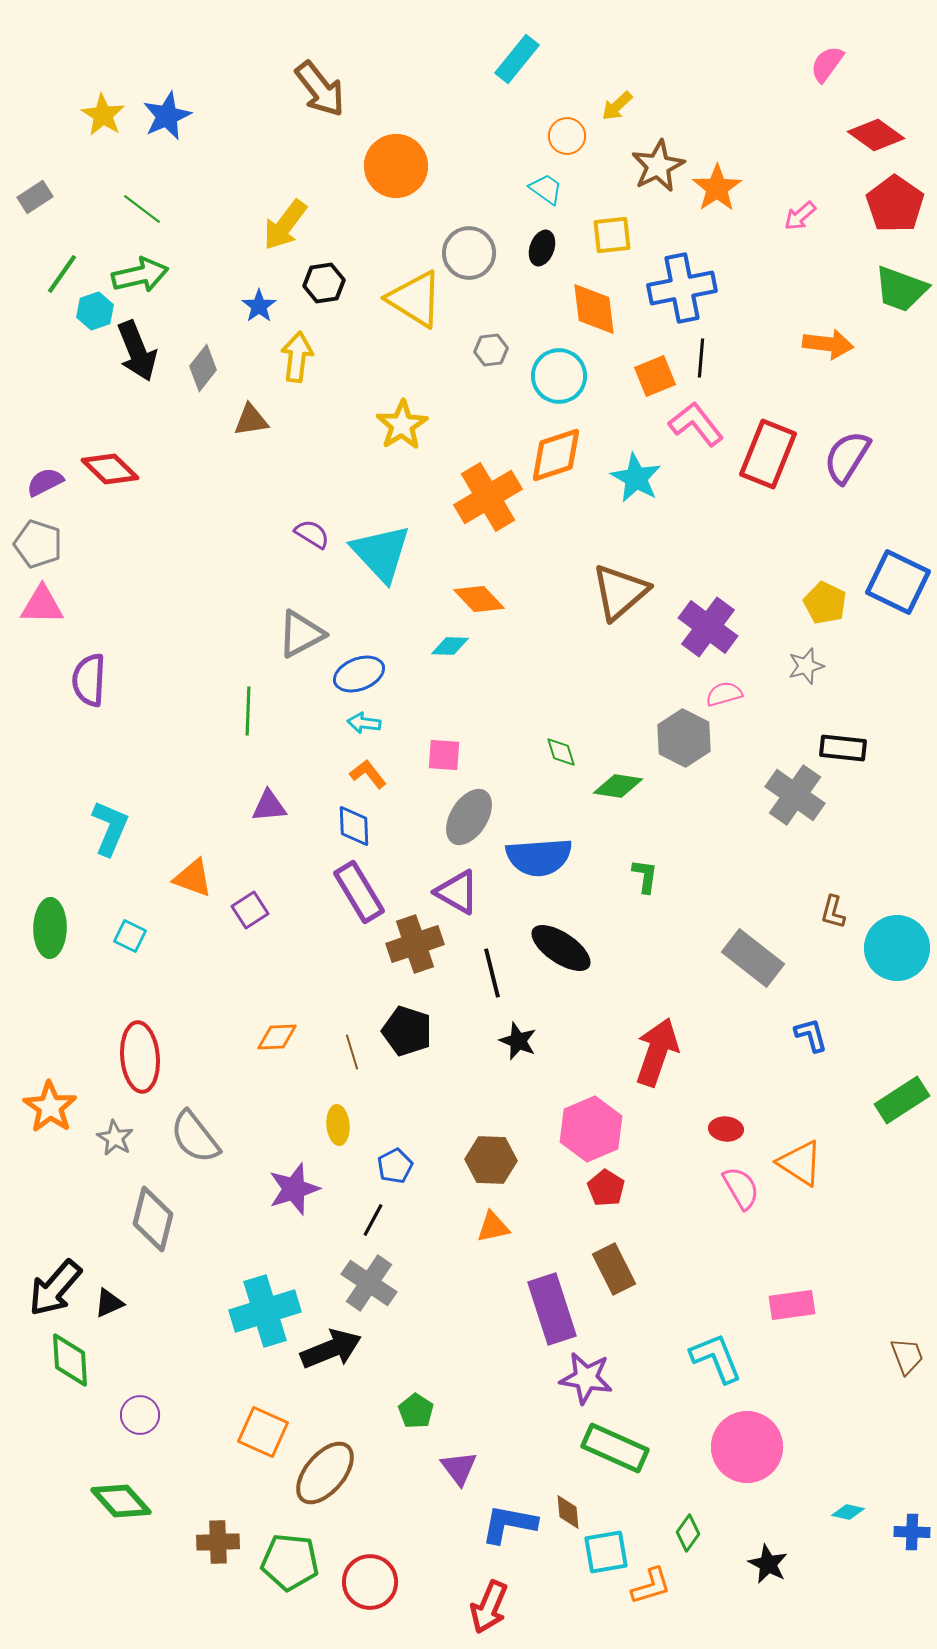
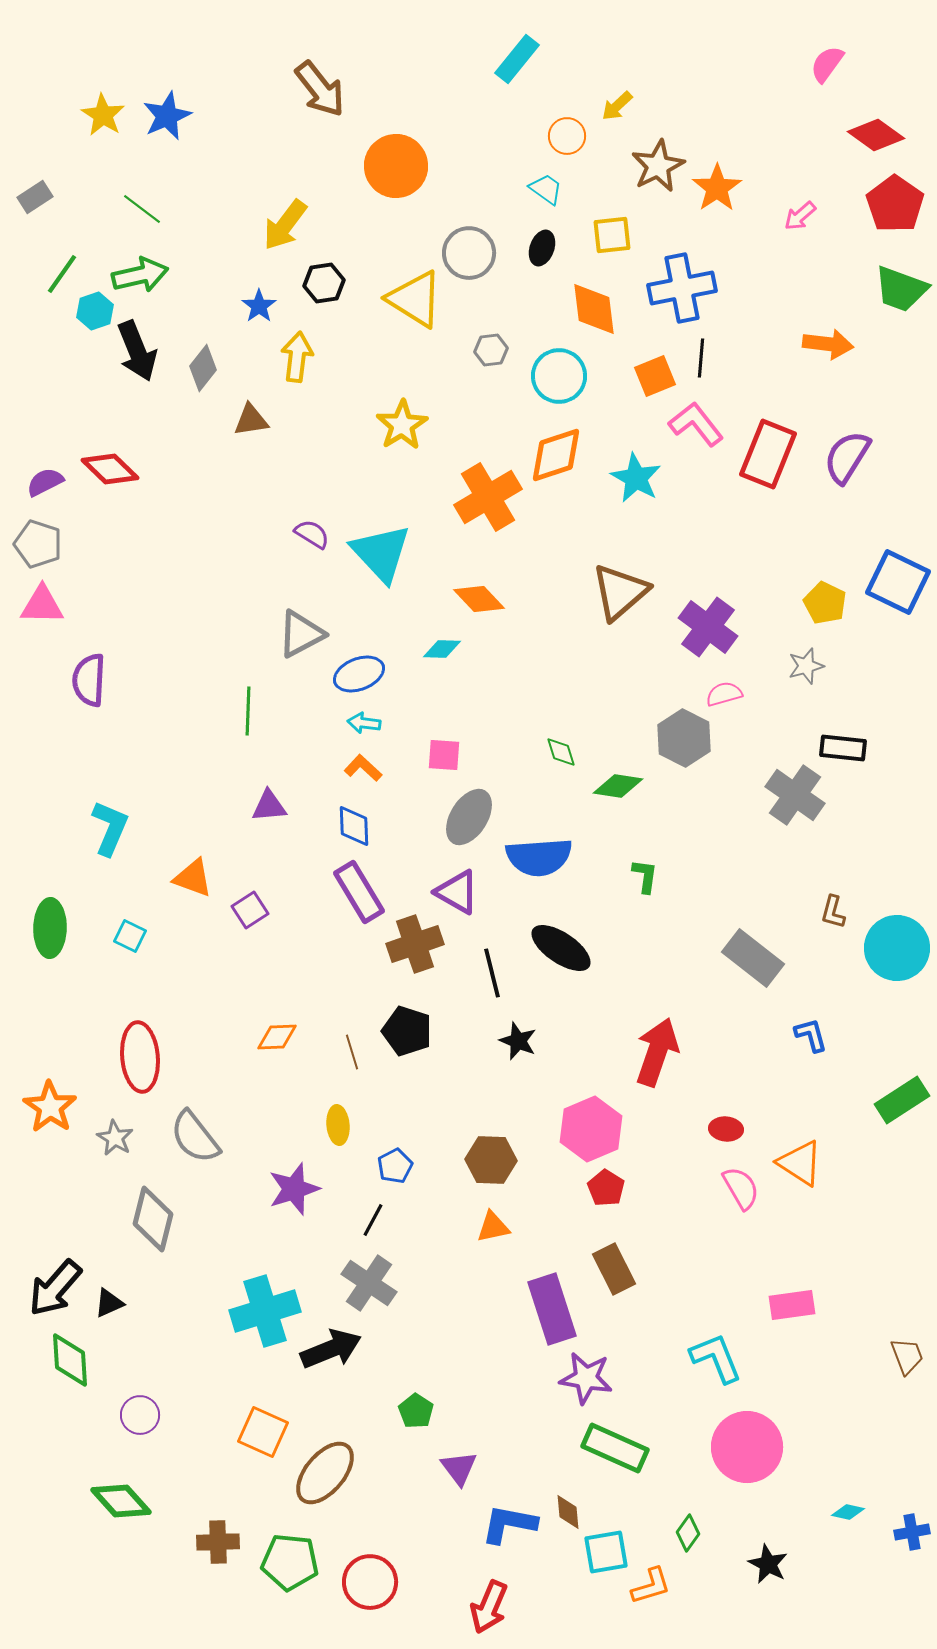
cyan diamond at (450, 646): moved 8 px left, 3 px down
orange L-shape at (368, 774): moved 5 px left, 6 px up; rotated 9 degrees counterclockwise
blue cross at (912, 1532): rotated 12 degrees counterclockwise
